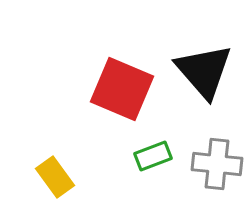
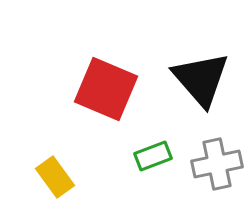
black triangle: moved 3 px left, 8 px down
red square: moved 16 px left
gray cross: rotated 18 degrees counterclockwise
